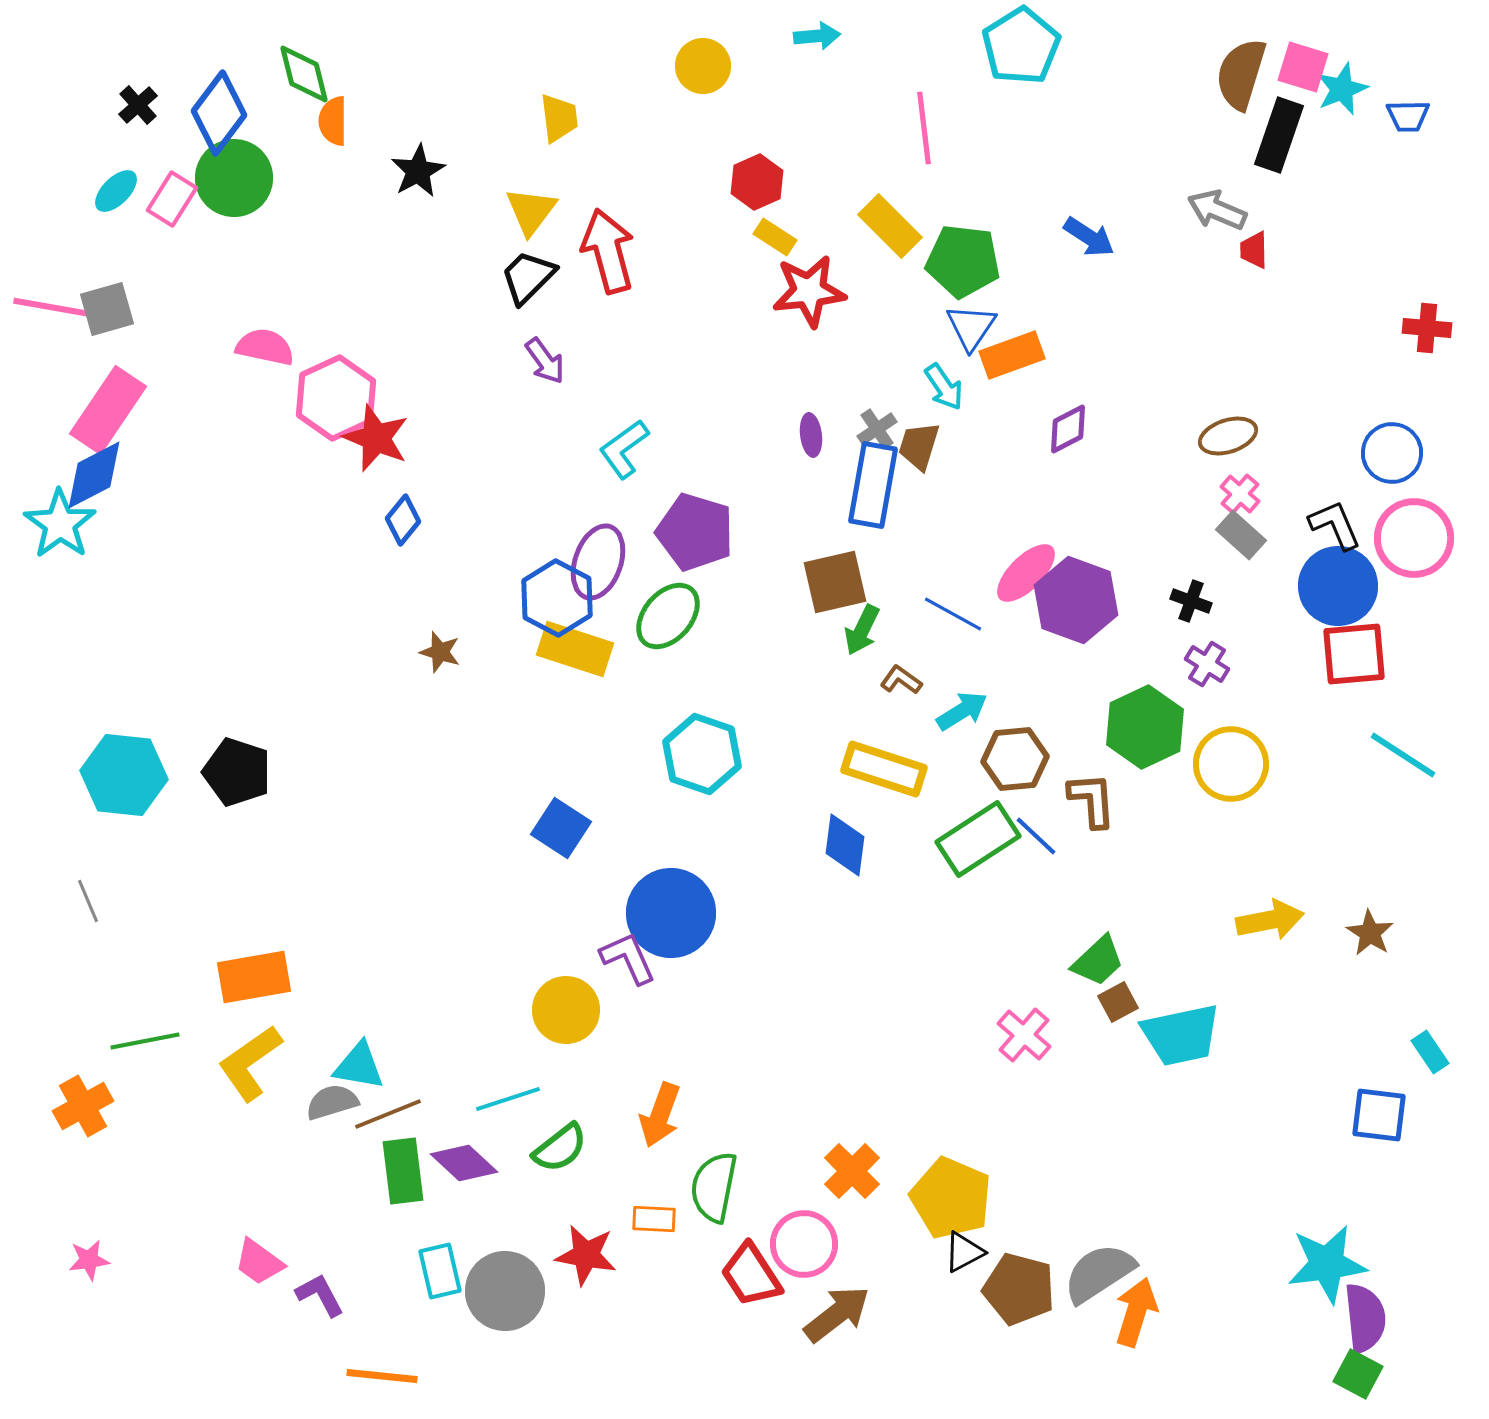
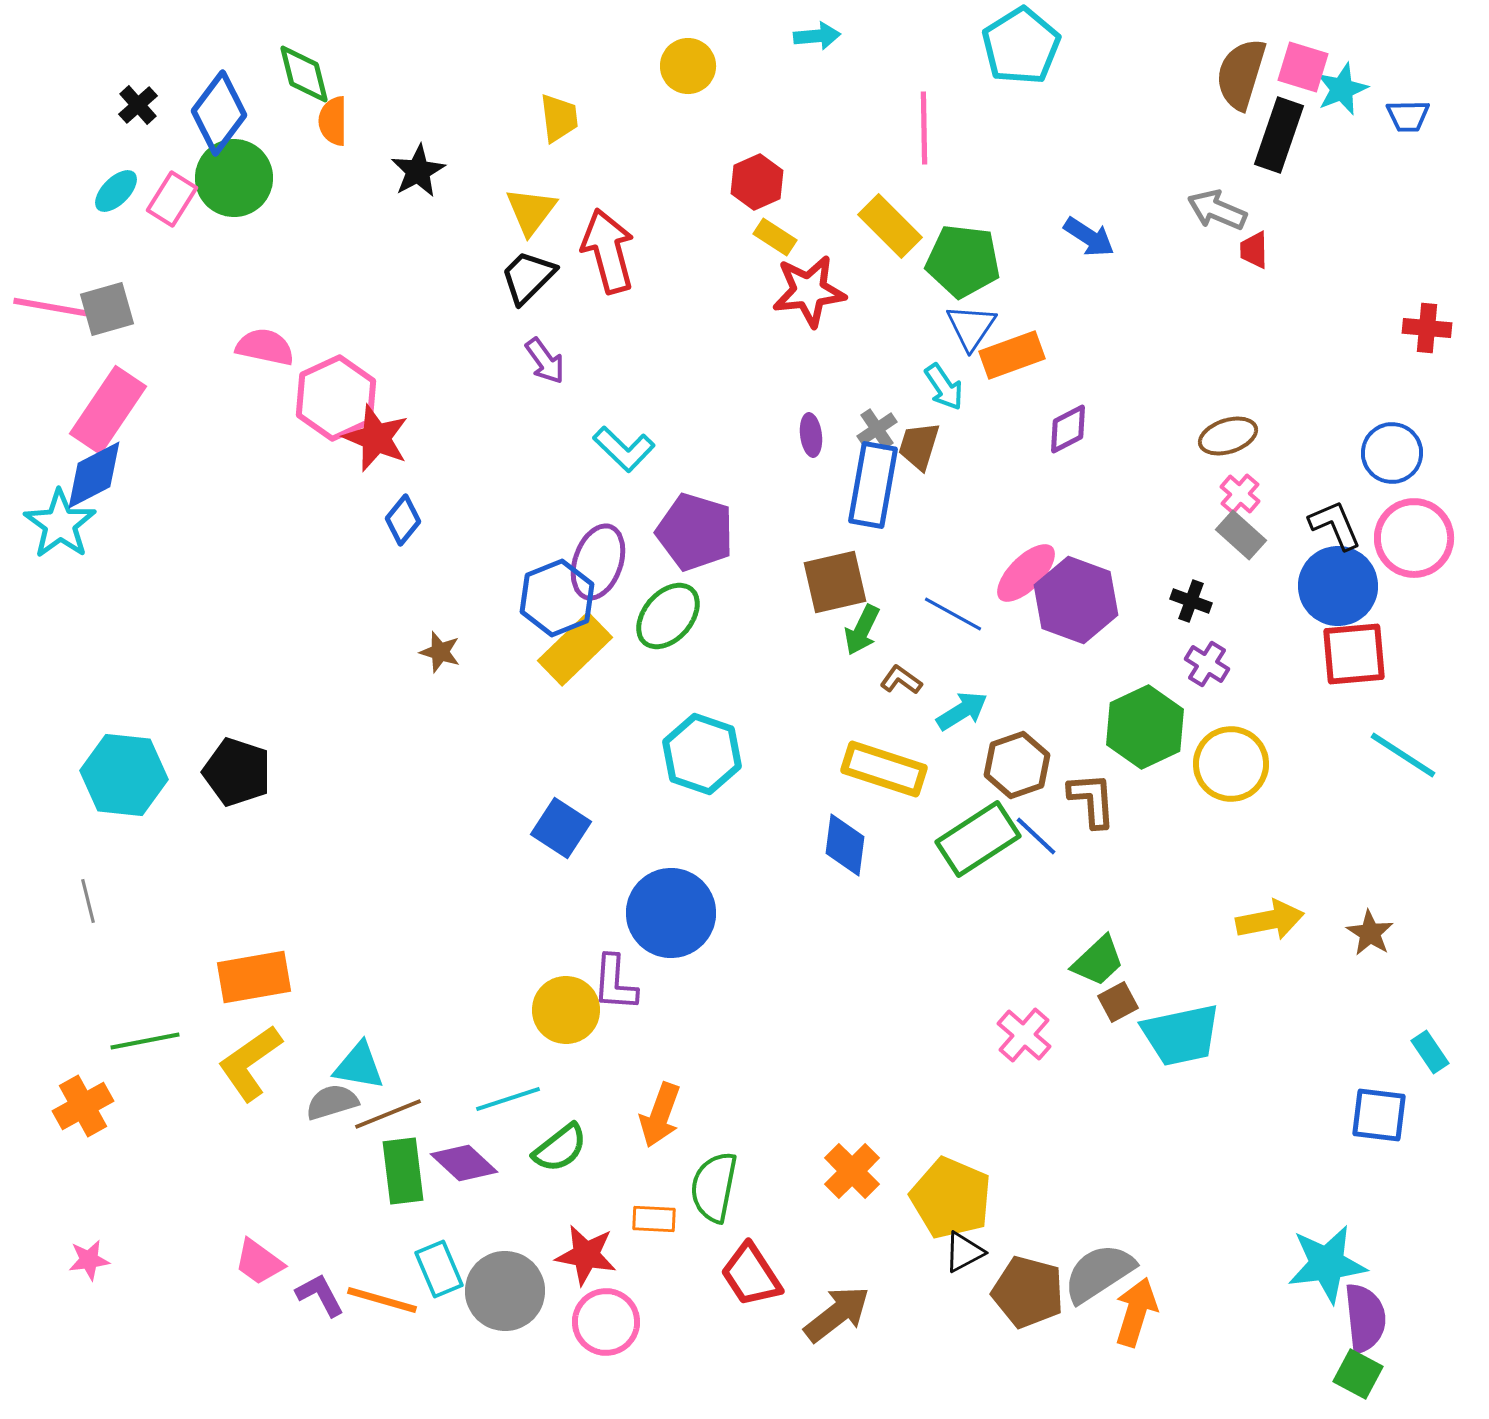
yellow circle at (703, 66): moved 15 px left
pink line at (924, 128): rotated 6 degrees clockwise
cyan L-shape at (624, 449): rotated 100 degrees counterclockwise
blue hexagon at (557, 598): rotated 10 degrees clockwise
yellow rectangle at (575, 649): rotated 62 degrees counterclockwise
brown hexagon at (1015, 759): moved 2 px right, 6 px down; rotated 14 degrees counterclockwise
gray line at (88, 901): rotated 9 degrees clockwise
purple L-shape at (628, 958): moved 13 px left, 25 px down; rotated 152 degrees counterclockwise
pink circle at (804, 1244): moved 198 px left, 78 px down
cyan rectangle at (440, 1271): moved 1 px left, 2 px up; rotated 10 degrees counterclockwise
brown pentagon at (1019, 1289): moved 9 px right, 3 px down
orange line at (382, 1376): moved 76 px up; rotated 10 degrees clockwise
